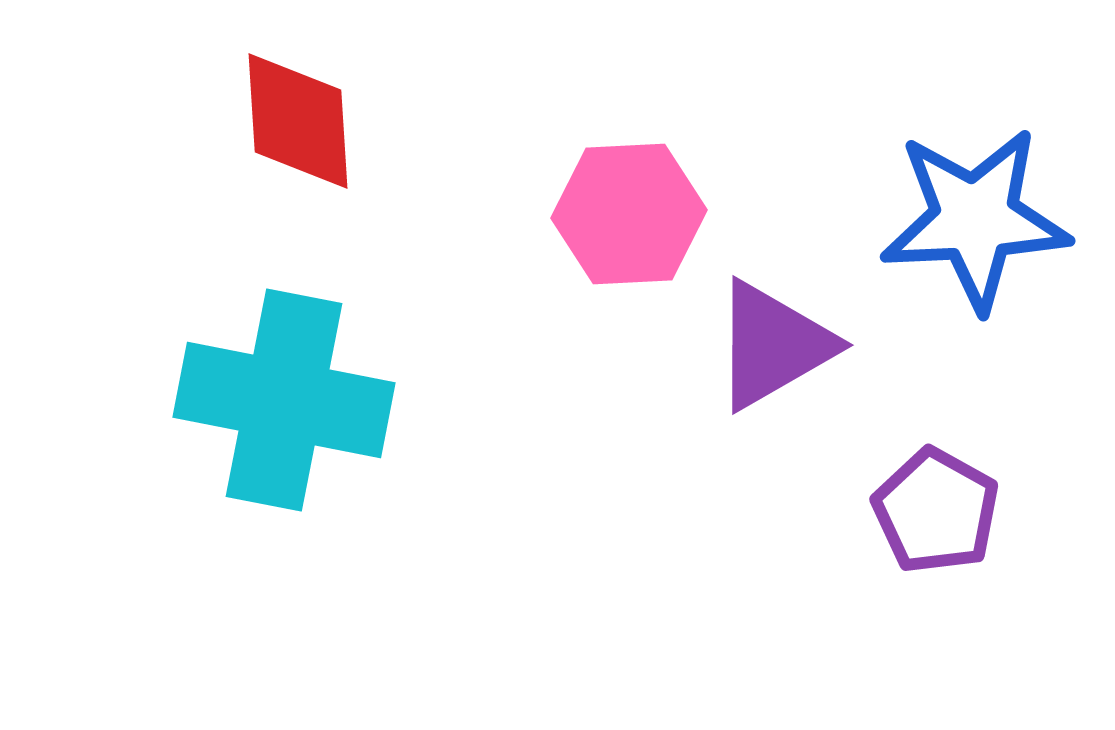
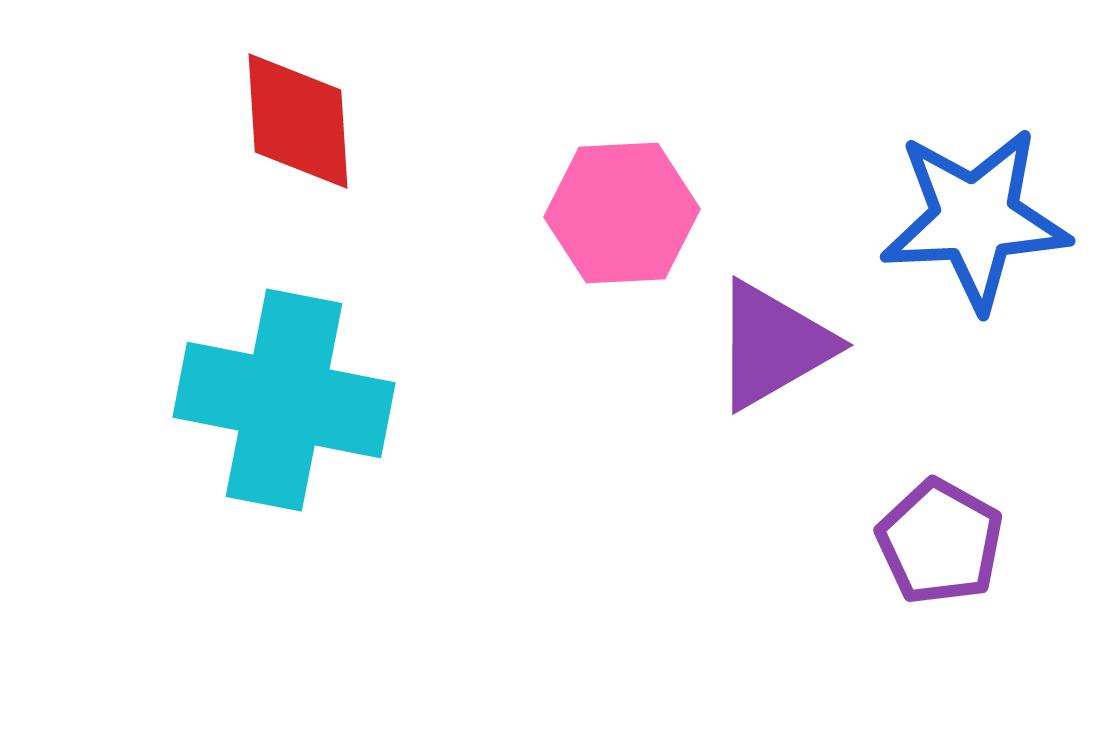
pink hexagon: moved 7 px left, 1 px up
purple pentagon: moved 4 px right, 31 px down
